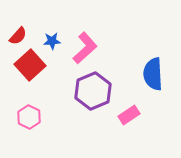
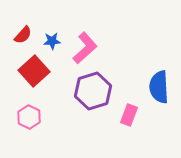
red semicircle: moved 5 px right, 1 px up
red square: moved 4 px right, 6 px down
blue semicircle: moved 6 px right, 13 px down
purple hexagon: rotated 6 degrees clockwise
pink rectangle: rotated 35 degrees counterclockwise
